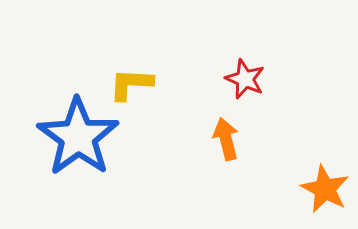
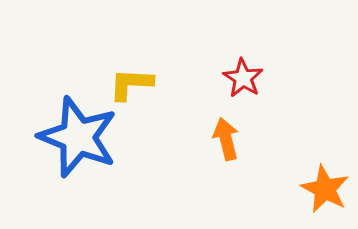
red star: moved 2 px left, 1 px up; rotated 9 degrees clockwise
blue star: rotated 14 degrees counterclockwise
